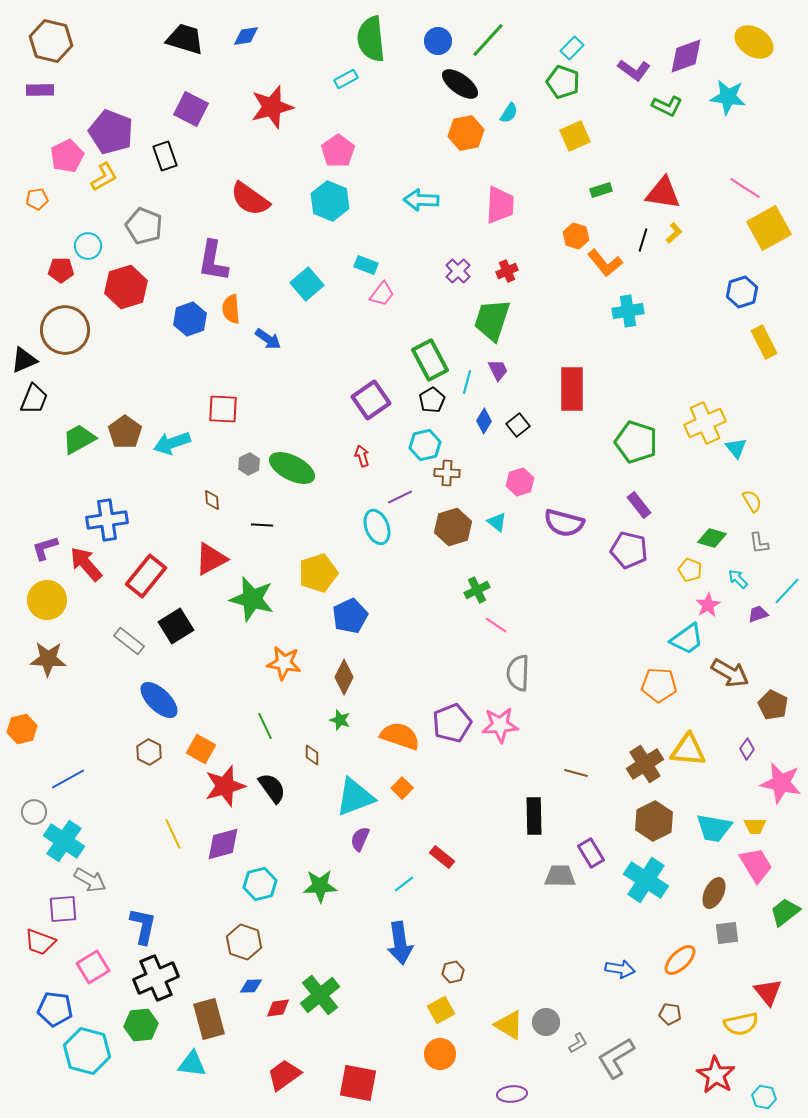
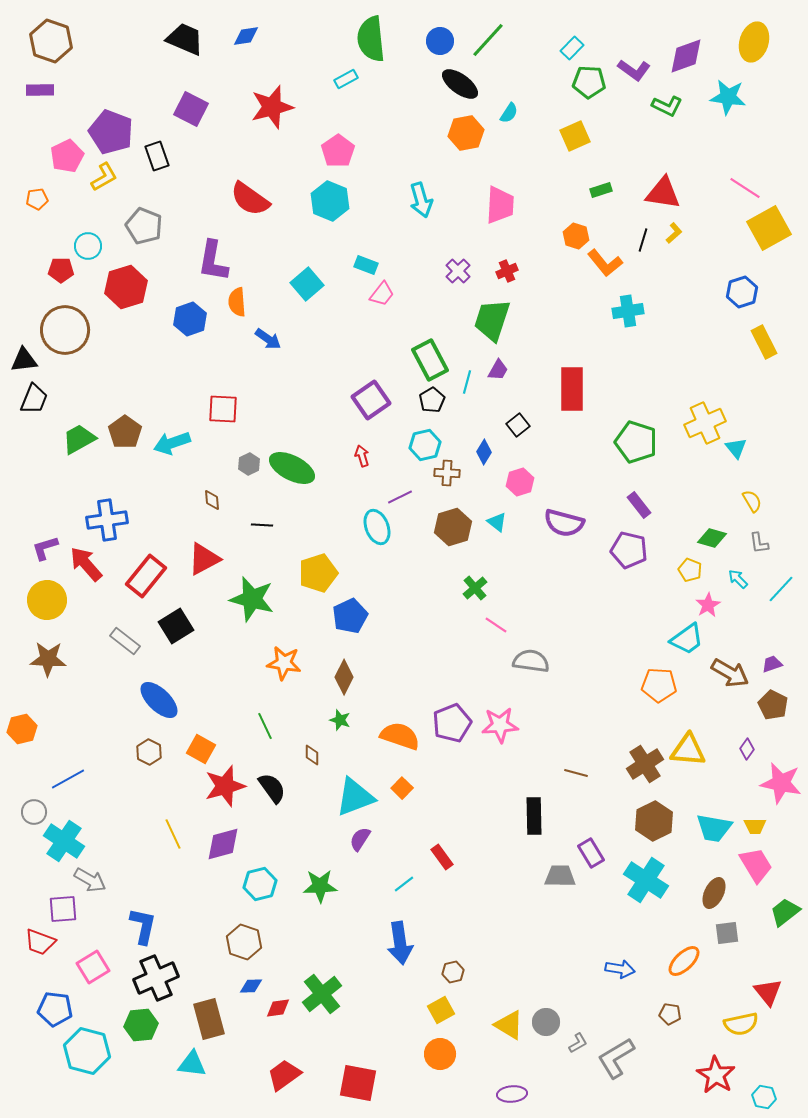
black trapezoid at (185, 39): rotated 6 degrees clockwise
brown hexagon at (51, 41): rotated 6 degrees clockwise
blue circle at (438, 41): moved 2 px right
yellow ellipse at (754, 42): rotated 75 degrees clockwise
green pentagon at (563, 82): moved 26 px right; rotated 16 degrees counterclockwise
black rectangle at (165, 156): moved 8 px left
cyan arrow at (421, 200): rotated 108 degrees counterclockwise
orange semicircle at (231, 309): moved 6 px right, 7 px up
black triangle at (24, 360): rotated 16 degrees clockwise
purple trapezoid at (498, 370): rotated 55 degrees clockwise
blue diamond at (484, 421): moved 31 px down
red triangle at (211, 559): moved 7 px left
green cross at (477, 590): moved 2 px left, 2 px up; rotated 15 degrees counterclockwise
cyan line at (787, 591): moved 6 px left, 2 px up
purple trapezoid at (758, 614): moved 14 px right, 50 px down
gray rectangle at (129, 641): moved 4 px left
gray semicircle at (518, 673): moved 13 px right, 12 px up; rotated 96 degrees clockwise
purple semicircle at (360, 839): rotated 10 degrees clockwise
red rectangle at (442, 857): rotated 15 degrees clockwise
orange ellipse at (680, 960): moved 4 px right, 1 px down
green cross at (320, 995): moved 2 px right, 1 px up
